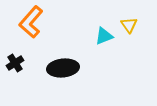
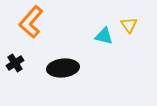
cyan triangle: rotated 36 degrees clockwise
